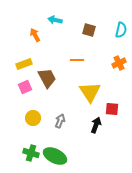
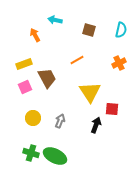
orange line: rotated 32 degrees counterclockwise
